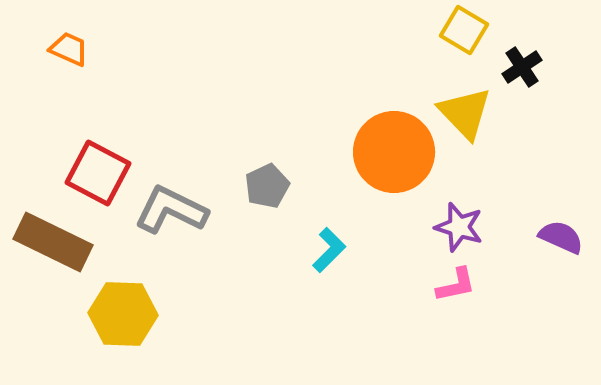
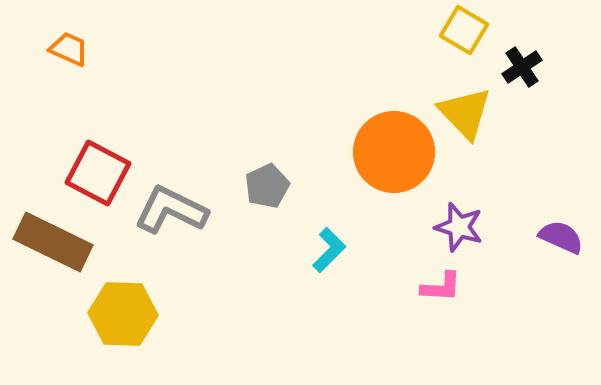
pink L-shape: moved 15 px left, 2 px down; rotated 15 degrees clockwise
